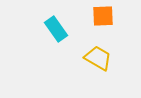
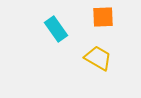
orange square: moved 1 px down
